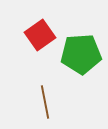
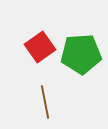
red square: moved 12 px down
